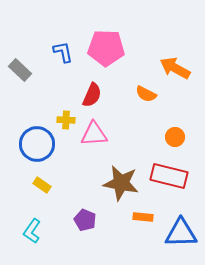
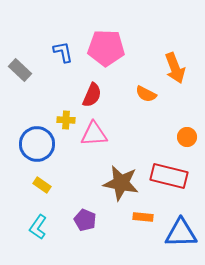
orange arrow: rotated 140 degrees counterclockwise
orange circle: moved 12 px right
cyan L-shape: moved 6 px right, 4 px up
